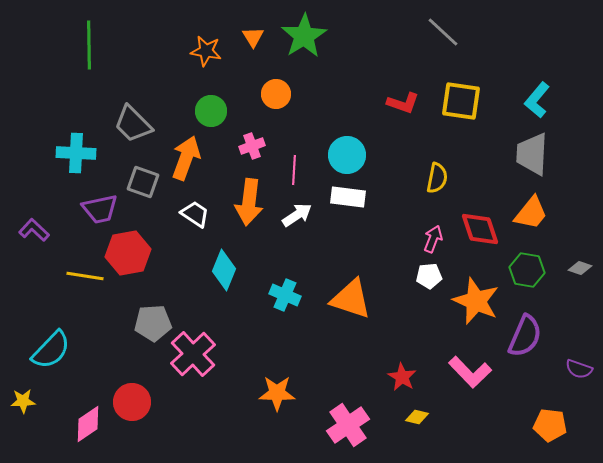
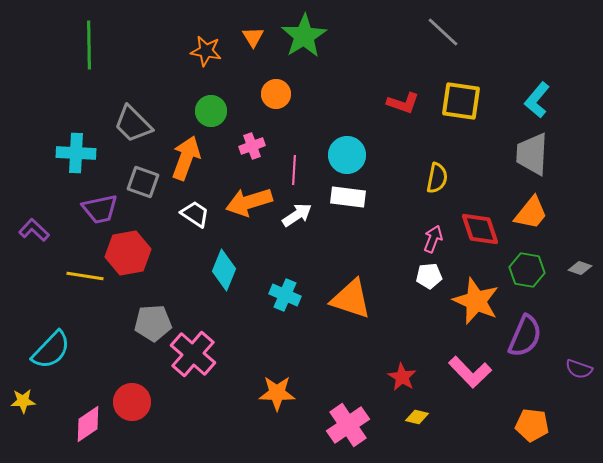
orange arrow at (249, 202): rotated 66 degrees clockwise
pink cross at (193, 354): rotated 6 degrees counterclockwise
orange pentagon at (550, 425): moved 18 px left
